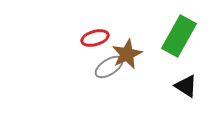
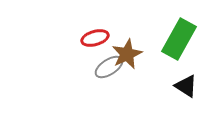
green rectangle: moved 3 px down
